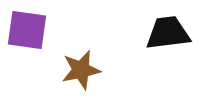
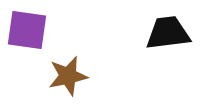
brown star: moved 13 px left, 6 px down
